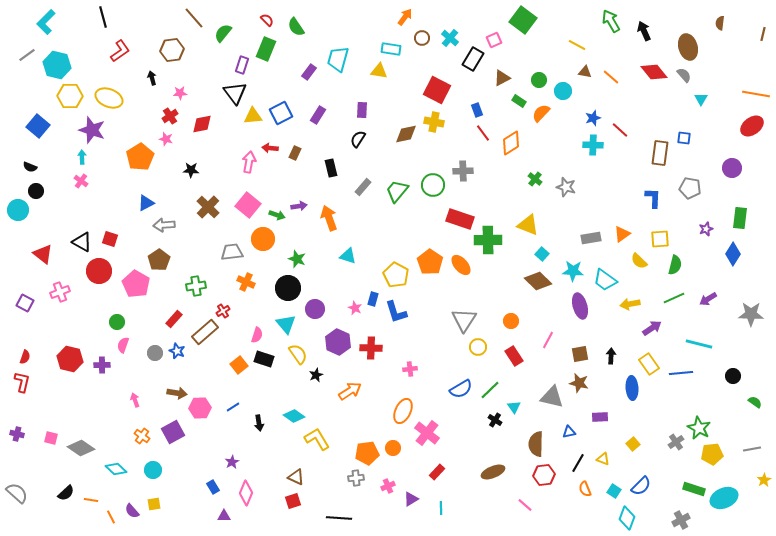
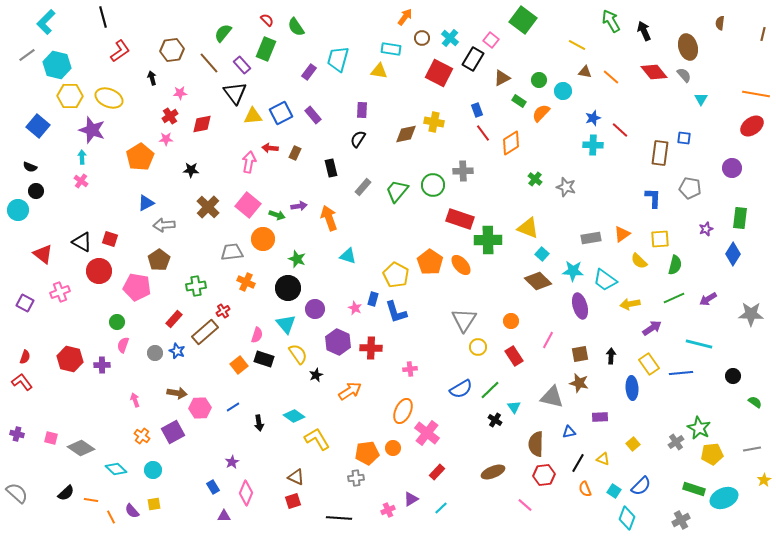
brown line at (194, 18): moved 15 px right, 45 px down
pink square at (494, 40): moved 3 px left; rotated 28 degrees counterclockwise
purple rectangle at (242, 65): rotated 60 degrees counterclockwise
red square at (437, 90): moved 2 px right, 17 px up
purple rectangle at (318, 115): moved 5 px left; rotated 72 degrees counterclockwise
pink star at (166, 139): rotated 16 degrees counterclockwise
yellow triangle at (528, 225): moved 3 px down
pink pentagon at (136, 284): moved 1 px right, 3 px down; rotated 20 degrees counterclockwise
red L-shape at (22, 382): rotated 50 degrees counterclockwise
pink cross at (388, 486): moved 24 px down
cyan line at (441, 508): rotated 48 degrees clockwise
